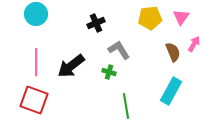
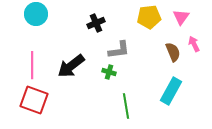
yellow pentagon: moved 1 px left, 1 px up
pink arrow: rotated 56 degrees counterclockwise
gray L-shape: rotated 115 degrees clockwise
pink line: moved 4 px left, 3 px down
